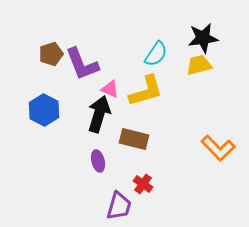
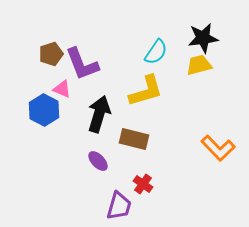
cyan semicircle: moved 2 px up
pink triangle: moved 48 px left
purple ellipse: rotated 30 degrees counterclockwise
